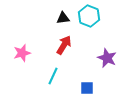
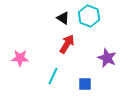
black triangle: rotated 40 degrees clockwise
red arrow: moved 3 px right, 1 px up
pink star: moved 2 px left, 5 px down; rotated 18 degrees clockwise
blue square: moved 2 px left, 4 px up
